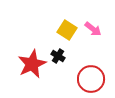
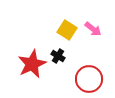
red circle: moved 2 px left
